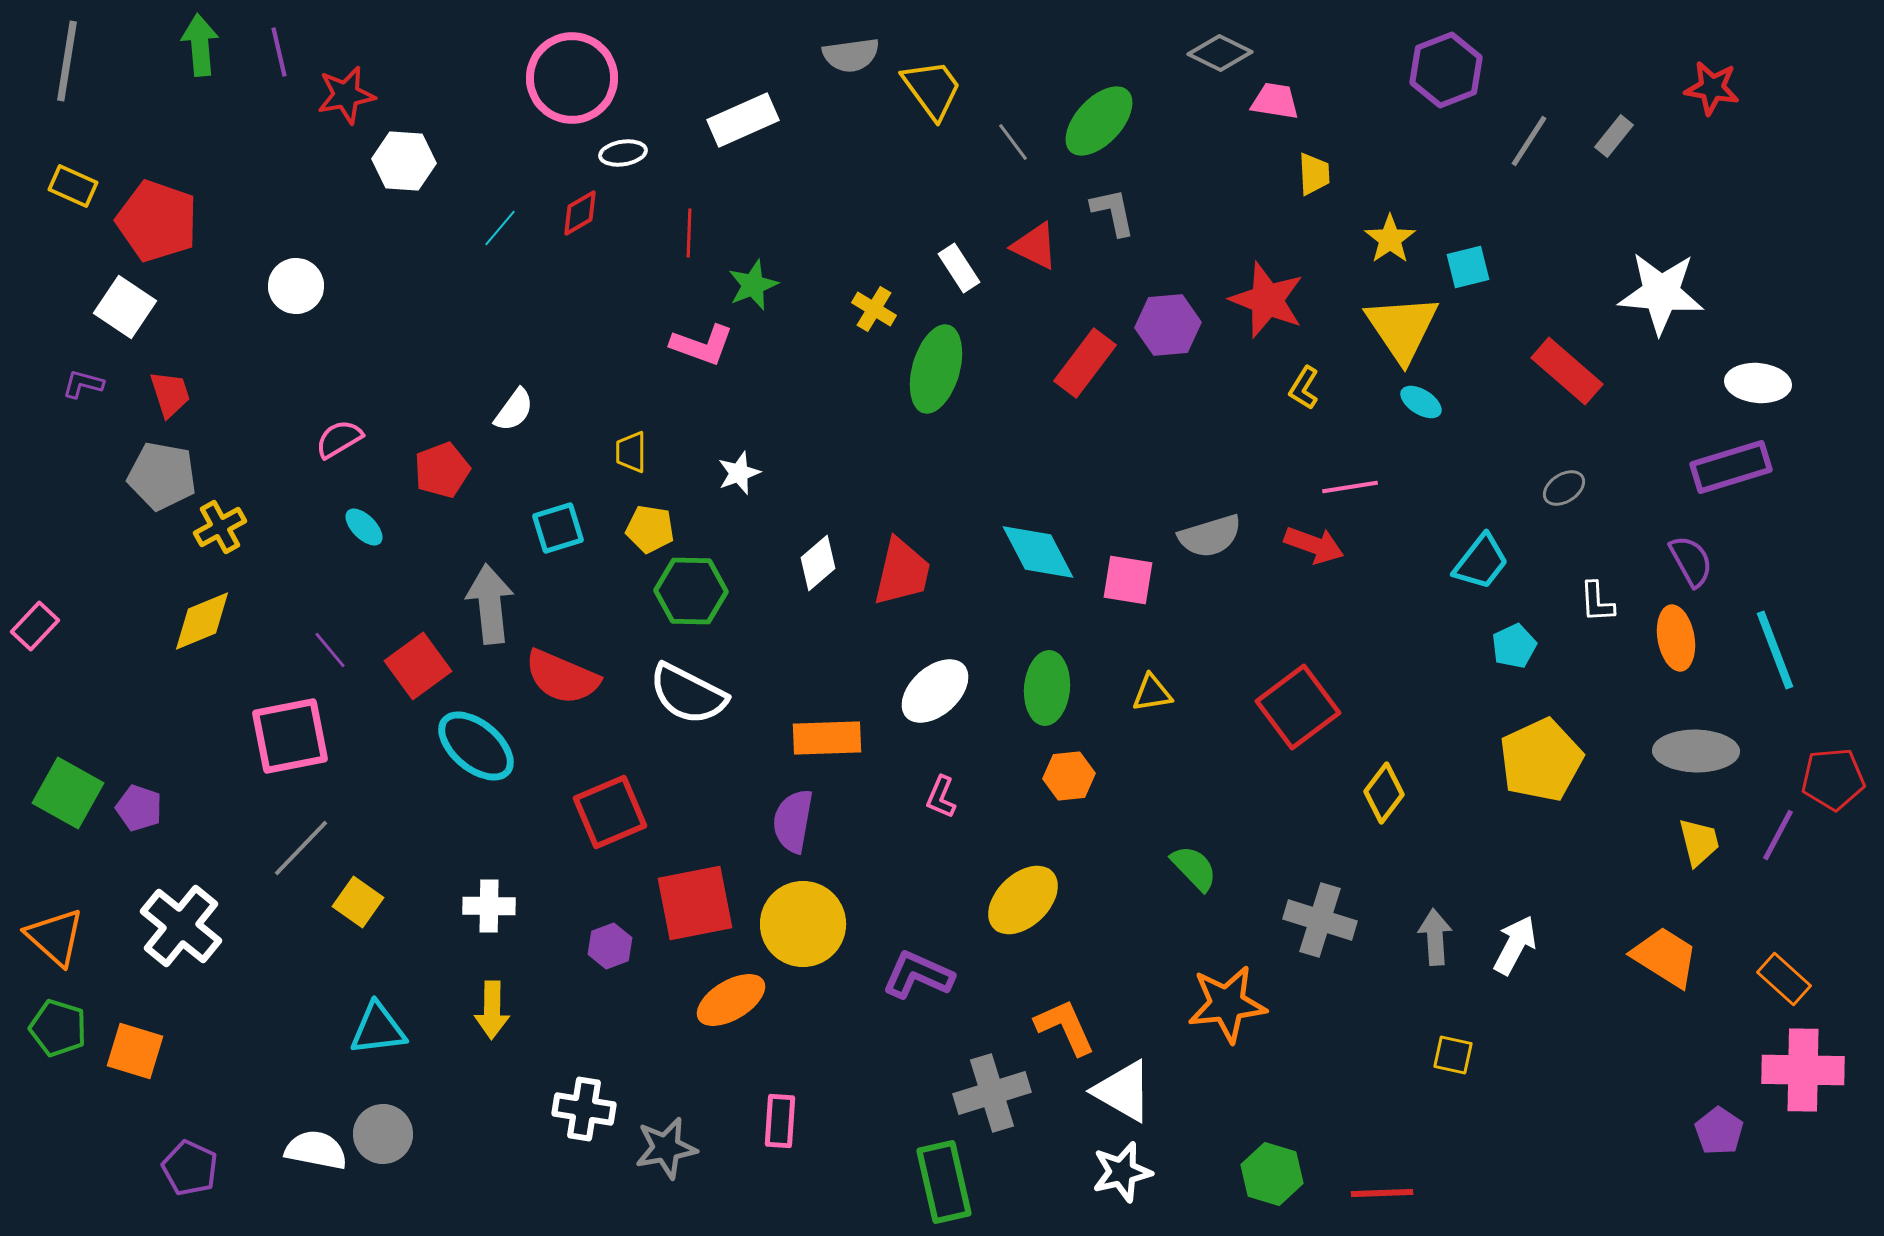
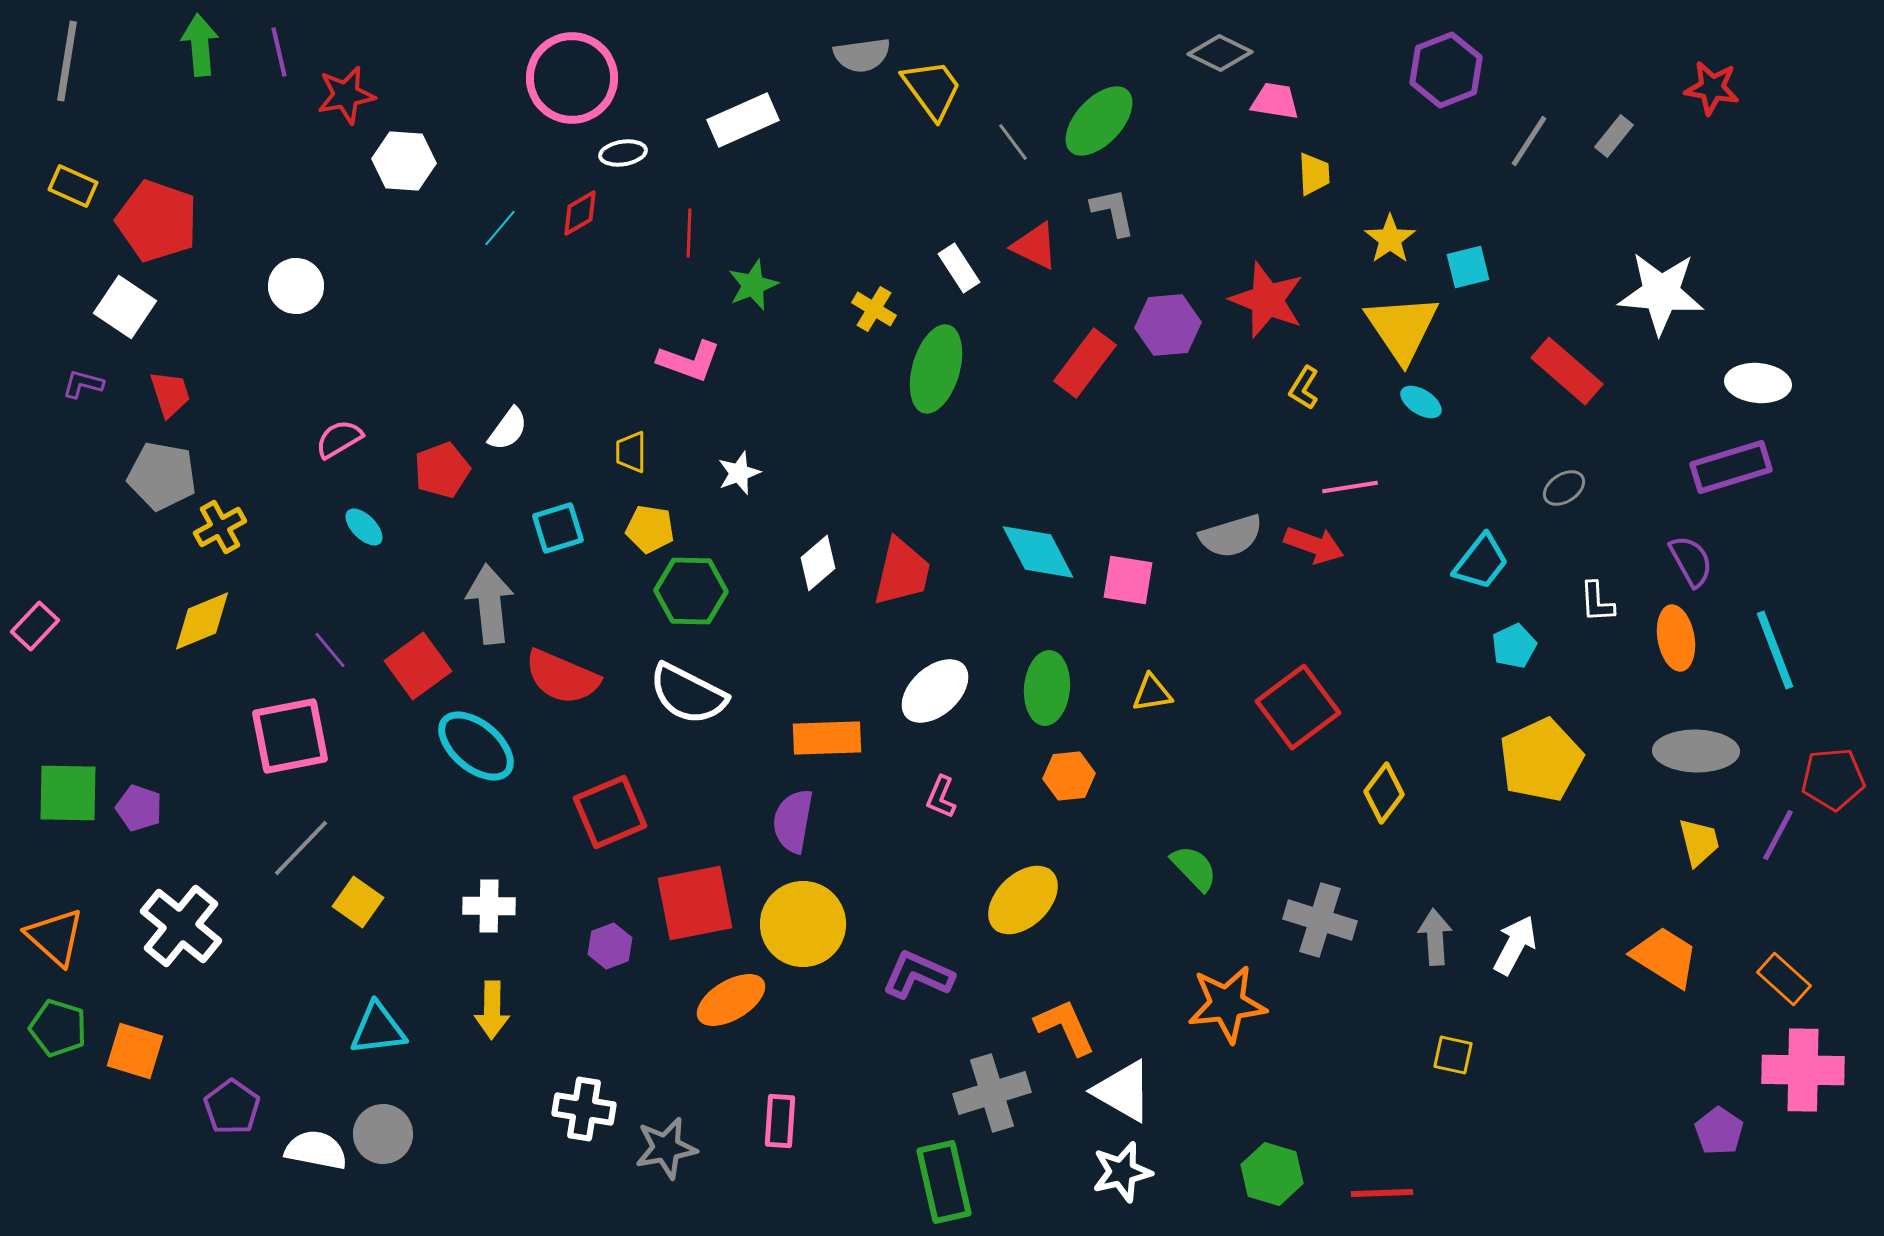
gray semicircle at (851, 55): moved 11 px right
pink L-shape at (702, 345): moved 13 px left, 16 px down
white semicircle at (514, 410): moved 6 px left, 19 px down
gray semicircle at (1210, 536): moved 21 px right
green square at (68, 793): rotated 28 degrees counterclockwise
purple pentagon at (190, 1168): moved 42 px right, 61 px up; rotated 10 degrees clockwise
